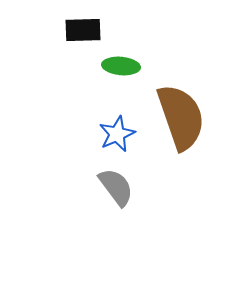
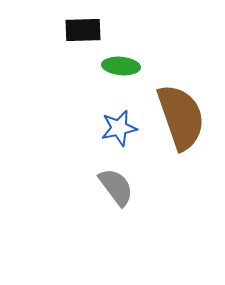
blue star: moved 2 px right, 6 px up; rotated 12 degrees clockwise
